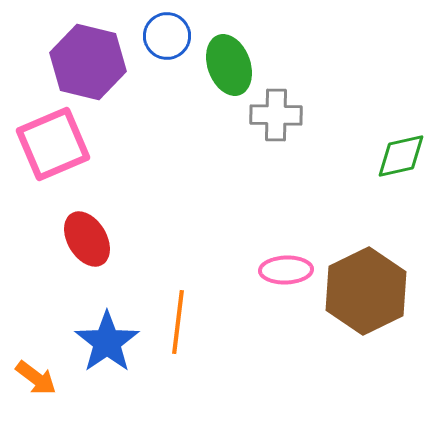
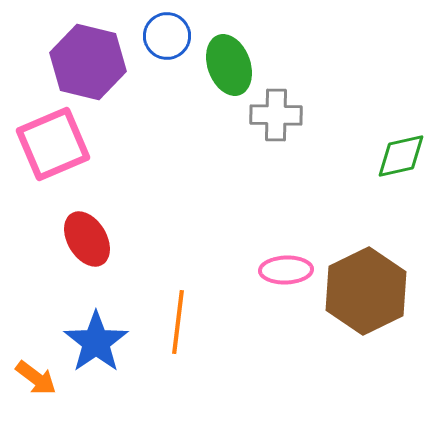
blue star: moved 11 px left
